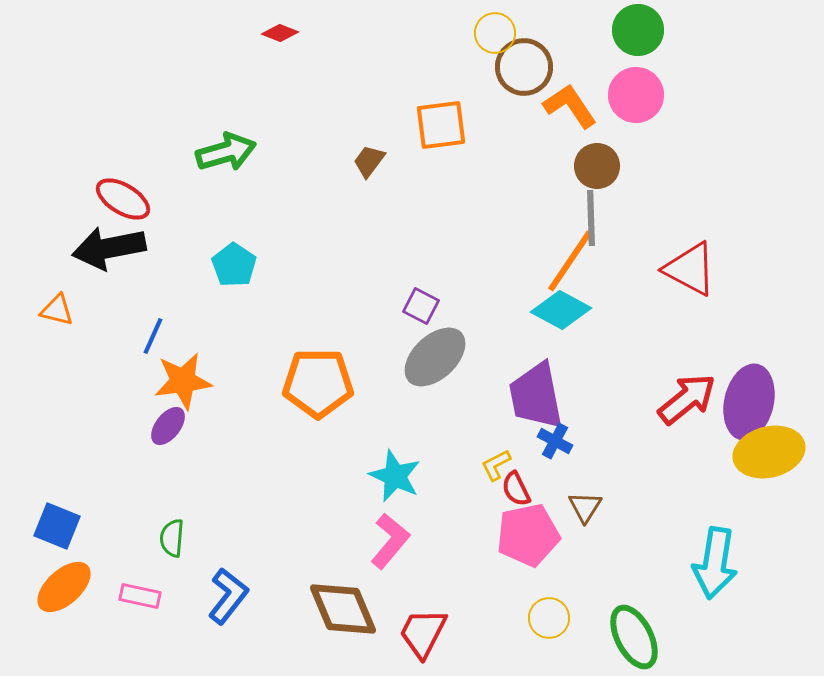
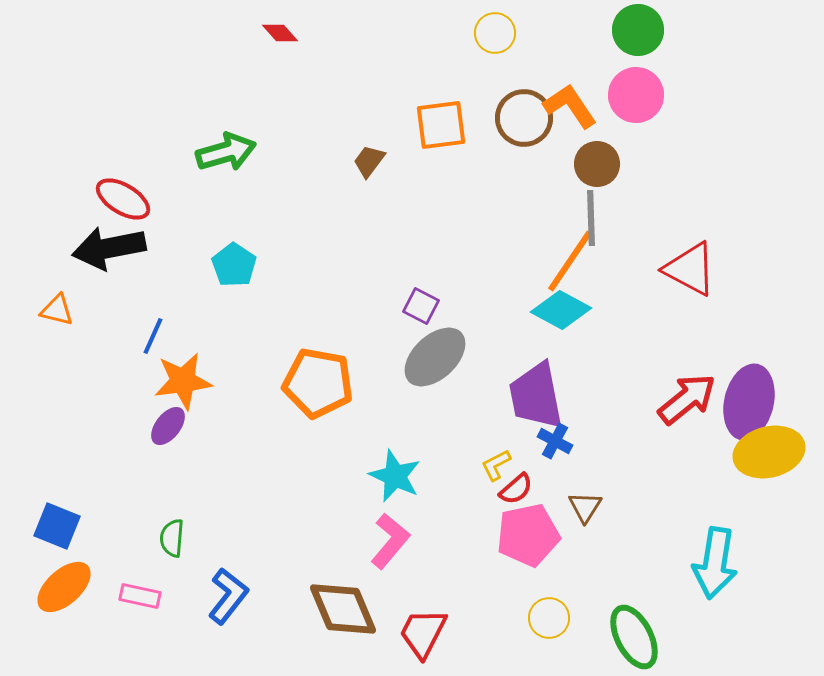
red diamond at (280, 33): rotated 27 degrees clockwise
brown circle at (524, 67): moved 51 px down
brown circle at (597, 166): moved 2 px up
orange pentagon at (318, 383): rotated 10 degrees clockwise
red semicircle at (516, 489): rotated 105 degrees counterclockwise
